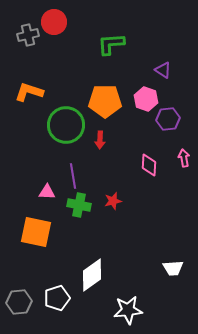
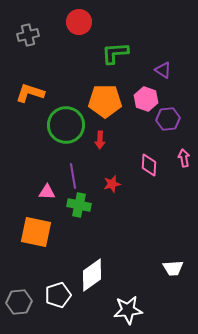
red circle: moved 25 px right
green L-shape: moved 4 px right, 9 px down
orange L-shape: moved 1 px right, 1 px down
red star: moved 1 px left, 17 px up
white pentagon: moved 1 px right, 3 px up
